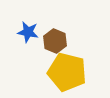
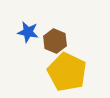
yellow pentagon: rotated 12 degrees clockwise
